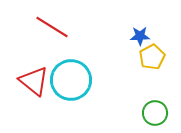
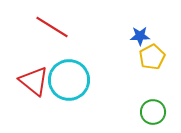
cyan circle: moved 2 px left
green circle: moved 2 px left, 1 px up
